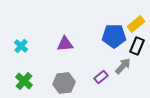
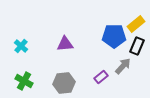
green cross: rotated 12 degrees counterclockwise
